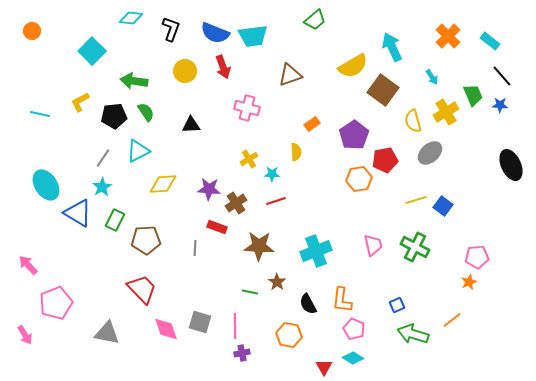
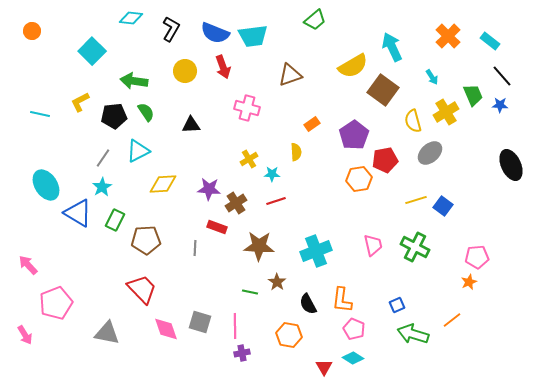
black L-shape at (171, 29): rotated 10 degrees clockwise
